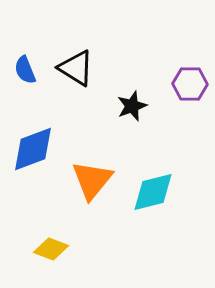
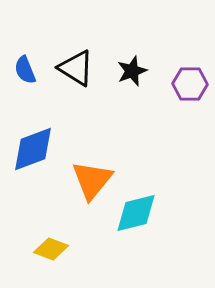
black star: moved 35 px up
cyan diamond: moved 17 px left, 21 px down
